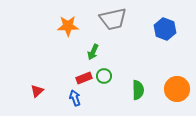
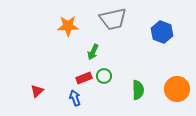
blue hexagon: moved 3 px left, 3 px down
